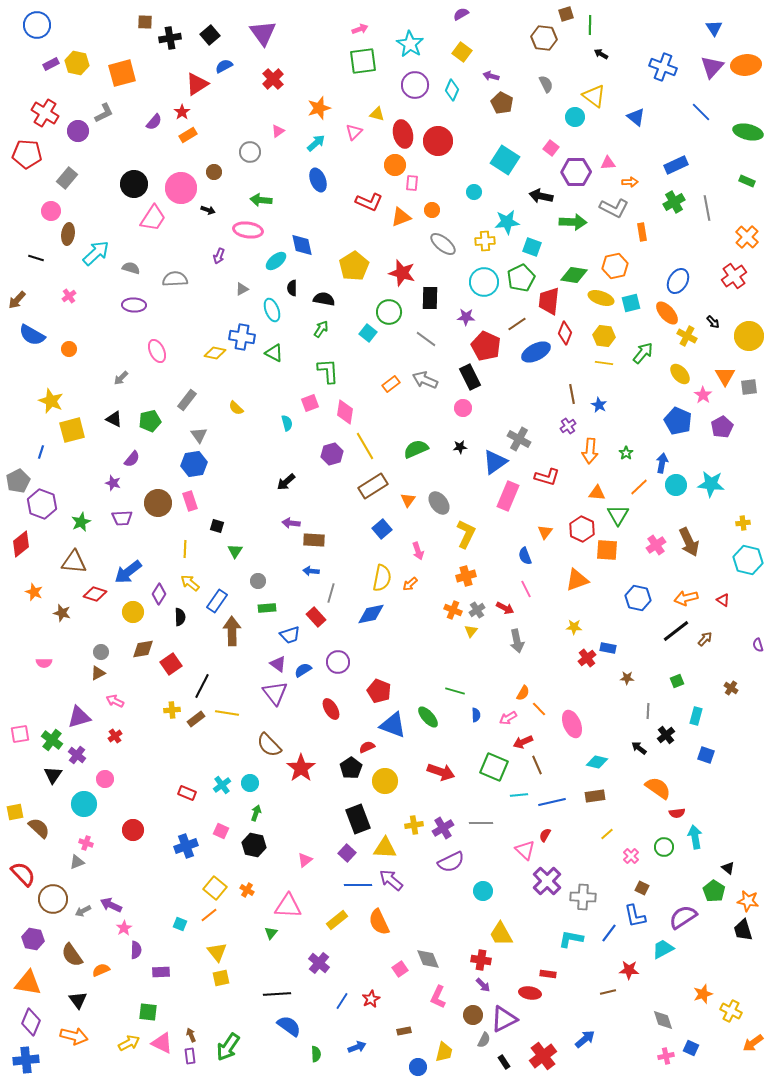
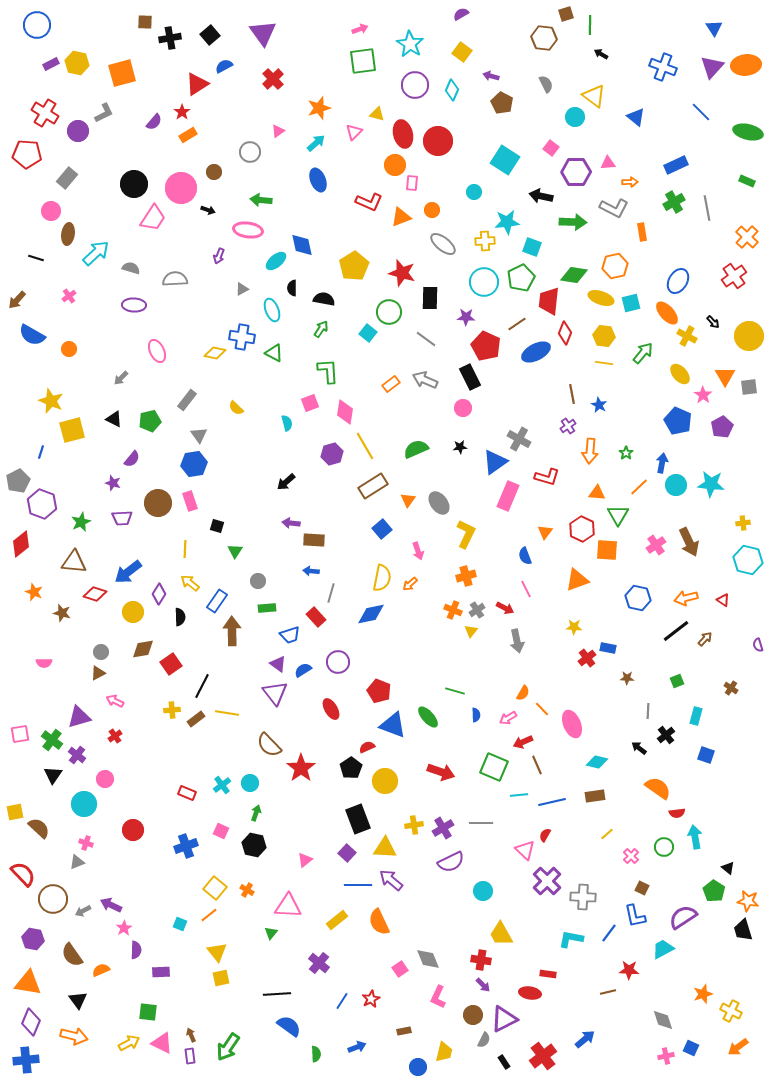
orange line at (539, 709): moved 3 px right
orange arrow at (753, 1043): moved 15 px left, 4 px down
